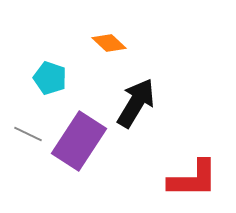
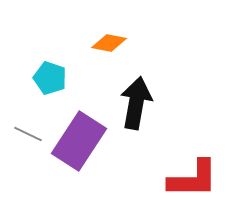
orange diamond: rotated 32 degrees counterclockwise
black arrow: rotated 21 degrees counterclockwise
